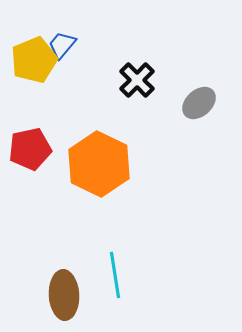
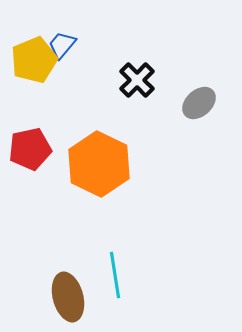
brown ellipse: moved 4 px right, 2 px down; rotated 12 degrees counterclockwise
